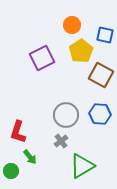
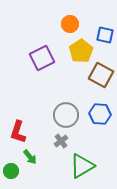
orange circle: moved 2 px left, 1 px up
